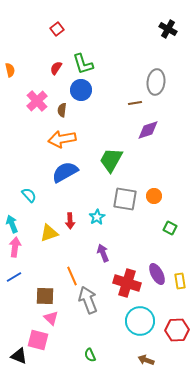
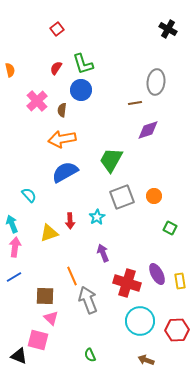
gray square: moved 3 px left, 2 px up; rotated 30 degrees counterclockwise
